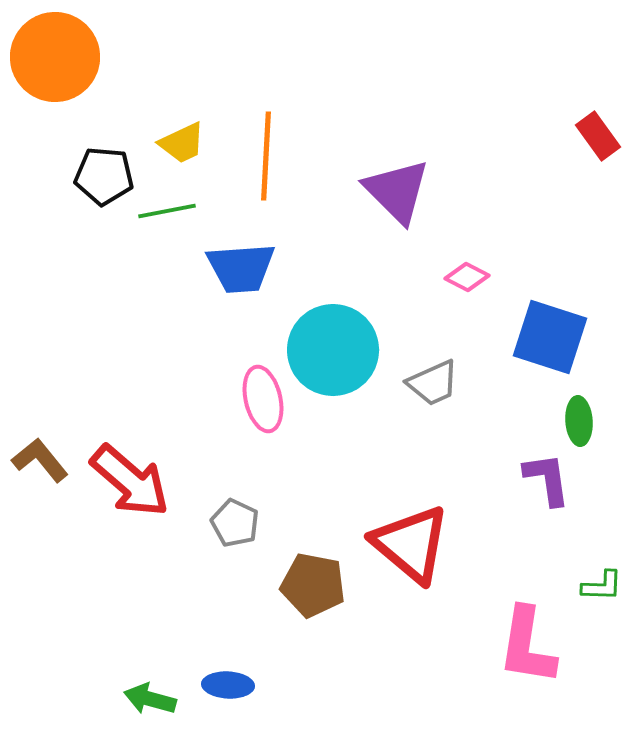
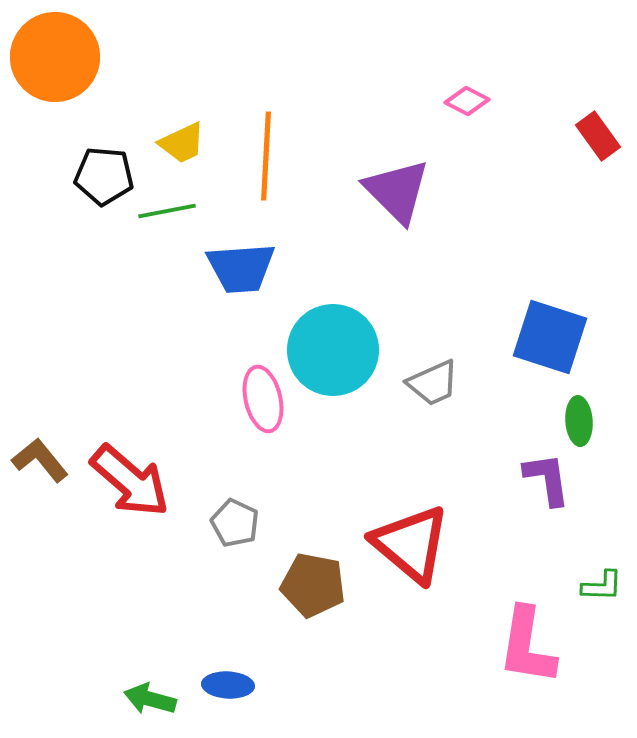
pink diamond: moved 176 px up
